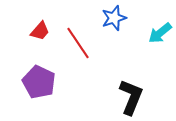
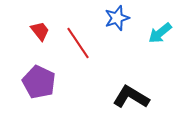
blue star: moved 3 px right
red trapezoid: rotated 80 degrees counterclockwise
black L-shape: rotated 81 degrees counterclockwise
